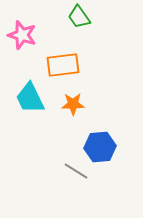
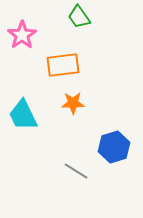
pink star: rotated 20 degrees clockwise
cyan trapezoid: moved 7 px left, 17 px down
orange star: moved 1 px up
blue hexagon: moved 14 px right; rotated 12 degrees counterclockwise
